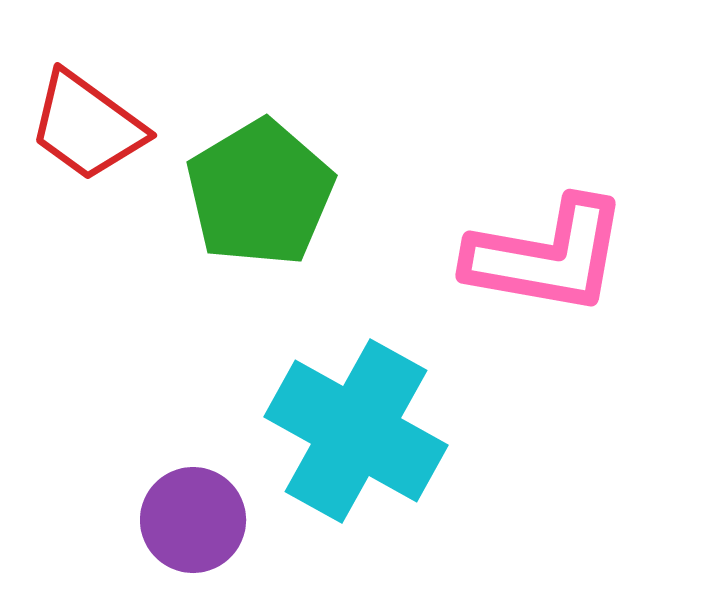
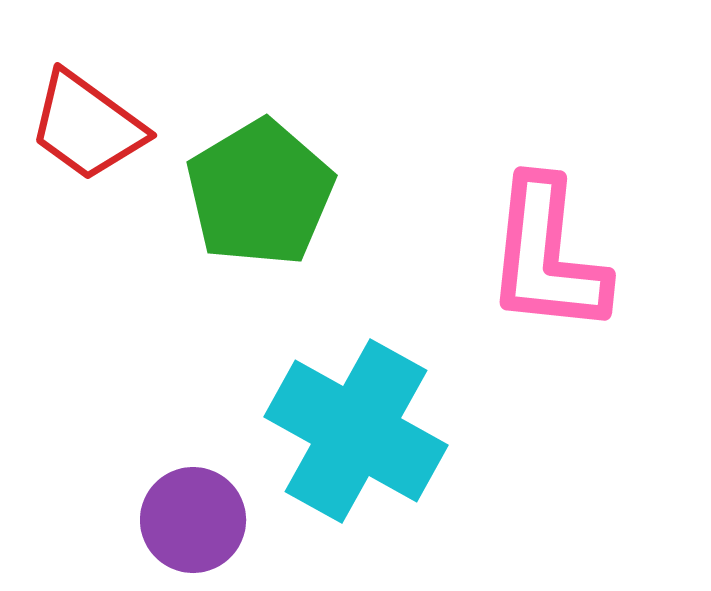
pink L-shape: rotated 86 degrees clockwise
